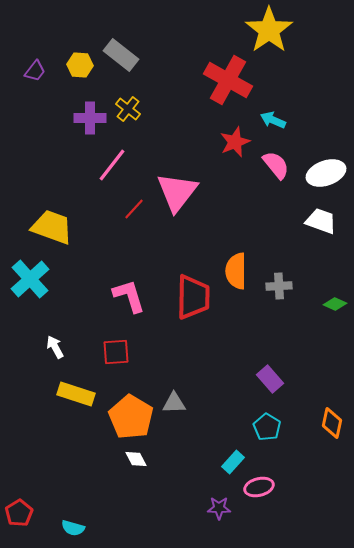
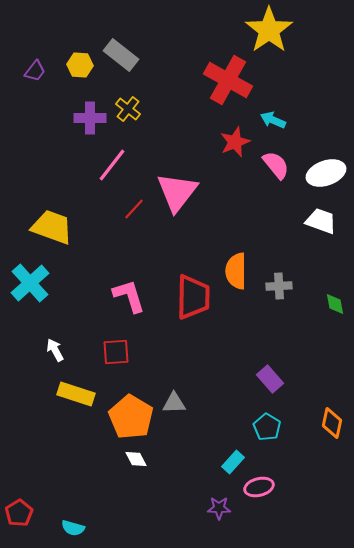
cyan cross: moved 4 px down
green diamond: rotated 55 degrees clockwise
white arrow: moved 3 px down
